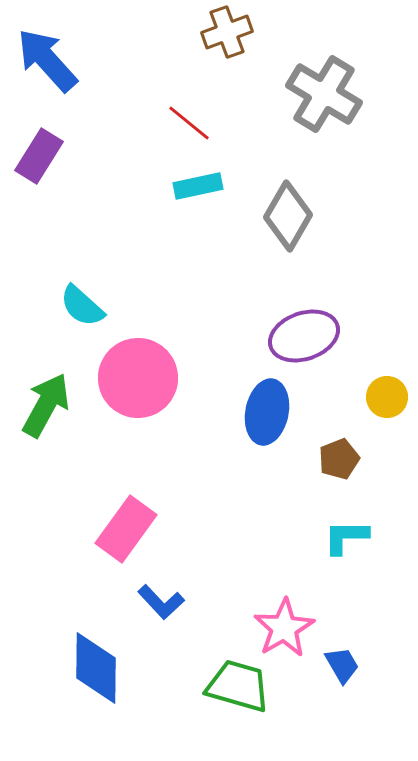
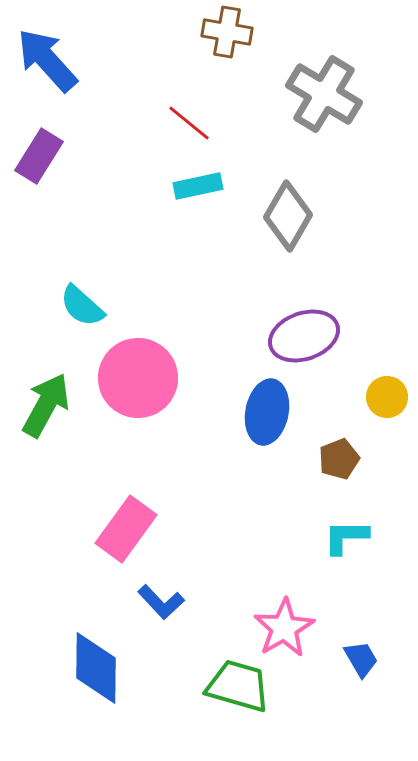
brown cross: rotated 30 degrees clockwise
blue trapezoid: moved 19 px right, 6 px up
